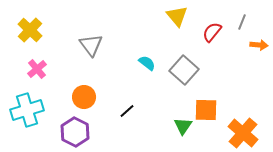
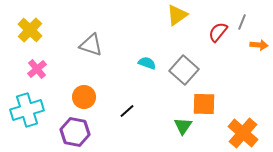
yellow triangle: moved 1 px up; rotated 35 degrees clockwise
red semicircle: moved 6 px right
gray triangle: rotated 35 degrees counterclockwise
cyan semicircle: rotated 18 degrees counterclockwise
orange square: moved 2 px left, 6 px up
purple hexagon: rotated 16 degrees counterclockwise
